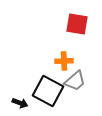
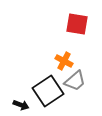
orange cross: rotated 30 degrees clockwise
black square: rotated 28 degrees clockwise
black arrow: moved 1 px right, 2 px down
